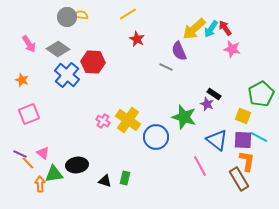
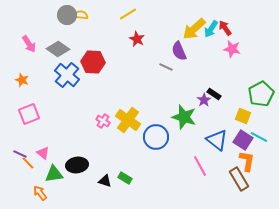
gray circle: moved 2 px up
purple star: moved 3 px left, 4 px up; rotated 16 degrees clockwise
purple square: rotated 30 degrees clockwise
green rectangle: rotated 72 degrees counterclockwise
orange arrow: moved 9 px down; rotated 35 degrees counterclockwise
